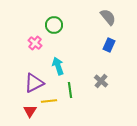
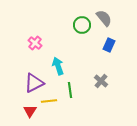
gray semicircle: moved 4 px left, 1 px down
green circle: moved 28 px right
